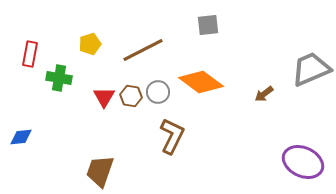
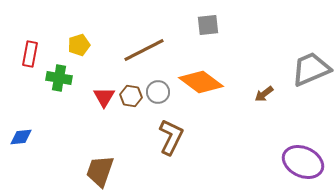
yellow pentagon: moved 11 px left, 1 px down
brown line: moved 1 px right
brown L-shape: moved 1 px left, 1 px down
